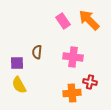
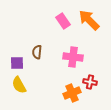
orange cross: rotated 18 degrees counterclockwise
